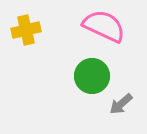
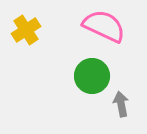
yellow cross: rotated 20 degrees counterclockwise
gray arrow: rotated 120 degrees clockwise
